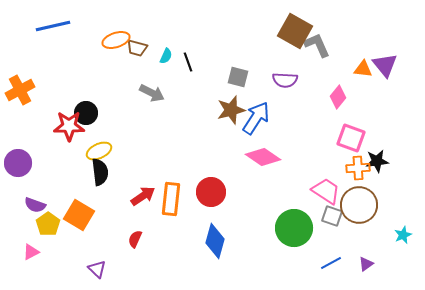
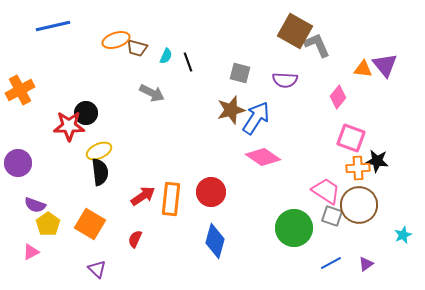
gray square at (238, 77): moved 2 px right, 4 px up
black star at (377, 161): rotated 15 degrees clockwise
orange square at (79, 215): moved 11 px right, 9 px down
